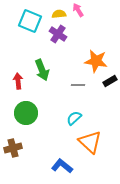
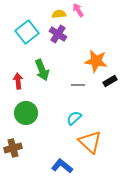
cyan square: moved 3 px left, 11 px down; rotated 30 degrees clockwise
